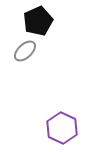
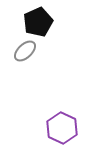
black pentagon: moved 1 px down
